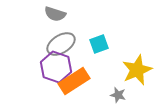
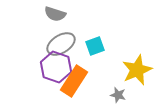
cyan square: moved 4 px left, 2 px down
orange rectangle: rotated 24 degrees counterclockwise
